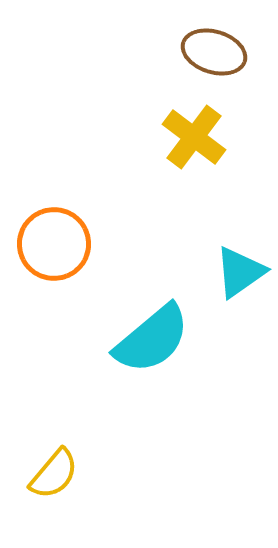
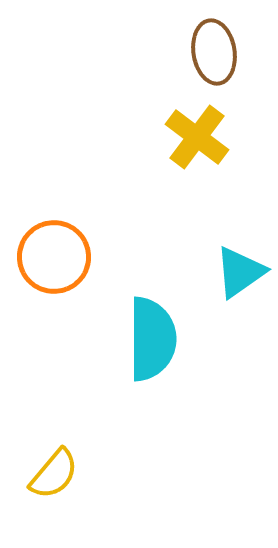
brown ellipse: rotated 64 degrees clockwise
yellow cross: moved 3 px right
orange circle: moved 13 px down
cyan semicircle: rotated 50 degrees counterclockwise
